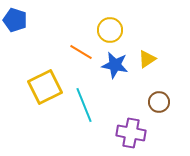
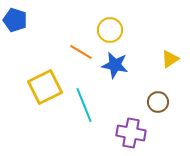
yellow triangle: moved 23 px right
brown circle: moved 1 px left
